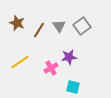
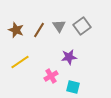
brown star: moved 1 px left, 7 px down
pink cross: moved 8 px down
